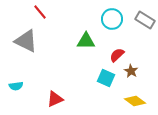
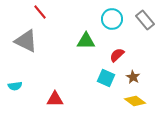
gray rectangle: rotated 18 degrees clockwise
brown star: moved 2 px right, 6 px down
cyan semicircle: moved 1 px left
red triangle: rotated 24 degrees clockwise
